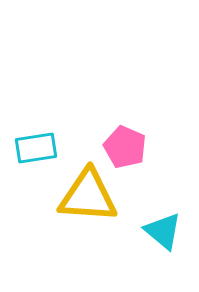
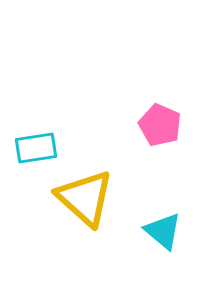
pink pentagon: moved 35 px right, 22 px up
yellow triangle: moved 3 px left, 2 px down; rotated 38 degrees clockwise
